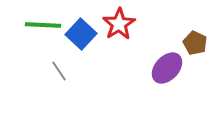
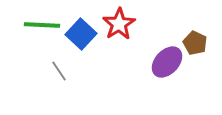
green line: moved 1 px left
purple ellipse: moved 6 px up
